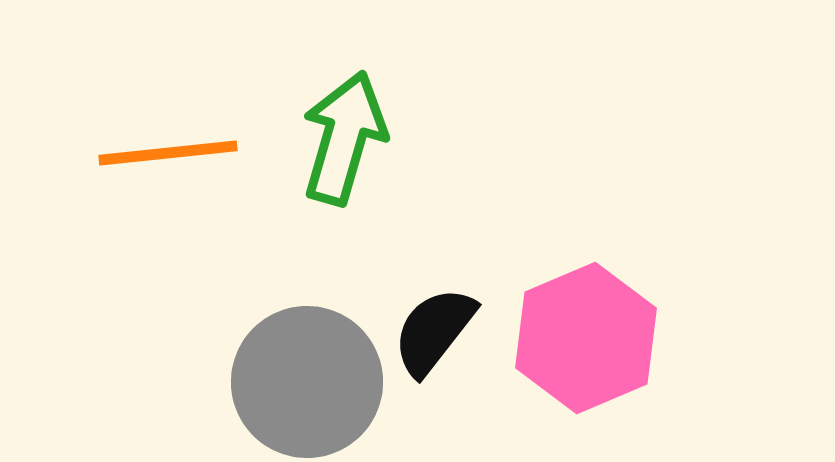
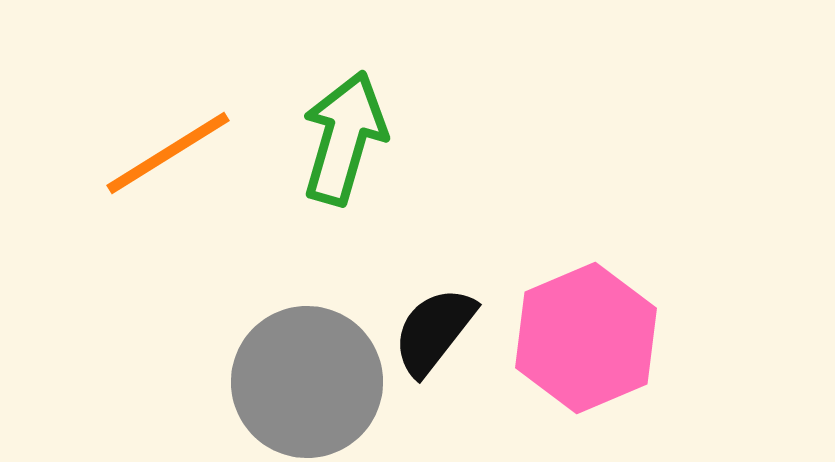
orange line: rotated 26 degrees counterclockwise
